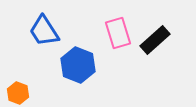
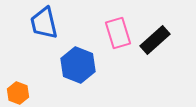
blue trapezoid: moved 8 px up; rotated 20 degrees clockwise
